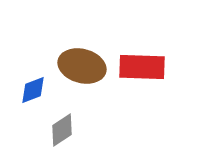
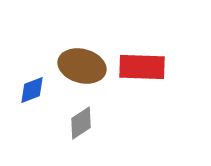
blue diamond: moved 1 px left
gray diamond: moved 19 px right, 7 px up
